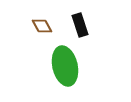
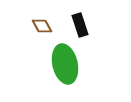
green ellipse: moved 2 px up
